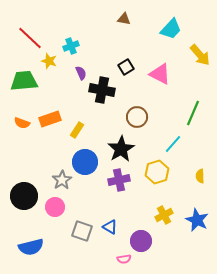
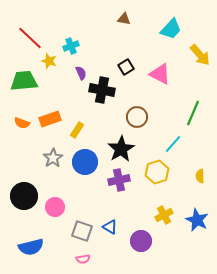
gray star: moved 9 px left, 22 px up
pink semicircle: moved 41 px left
